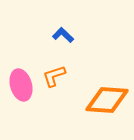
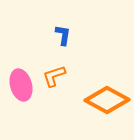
blue L-shape: rotated 55 degrees clockwise
orange diamond: rotated 24 degrees clockwise
